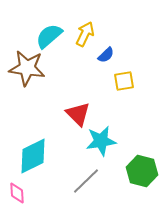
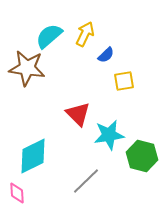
cyan star: moved 8 px right, 6 px up
green hexagon: moved 15 px up
